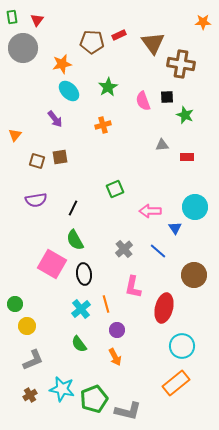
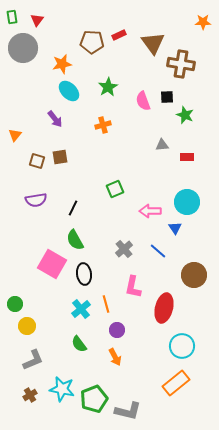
cyan circle at (195, 207): moved 8 px left, 5 px up
